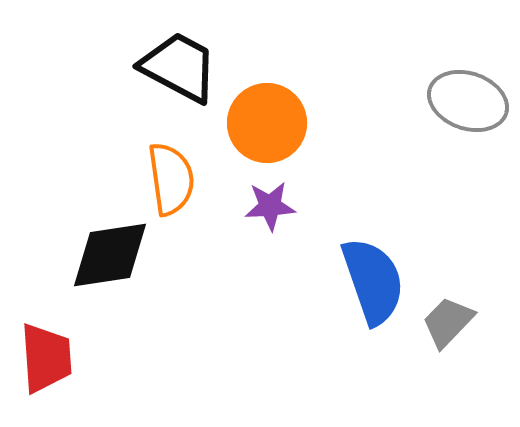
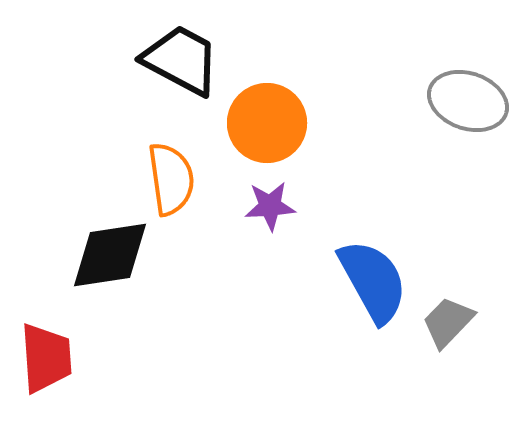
black trapezoid: moved 2 px right, 7 px up
blue semicircle: rotated 10 degrees counterclockwise
